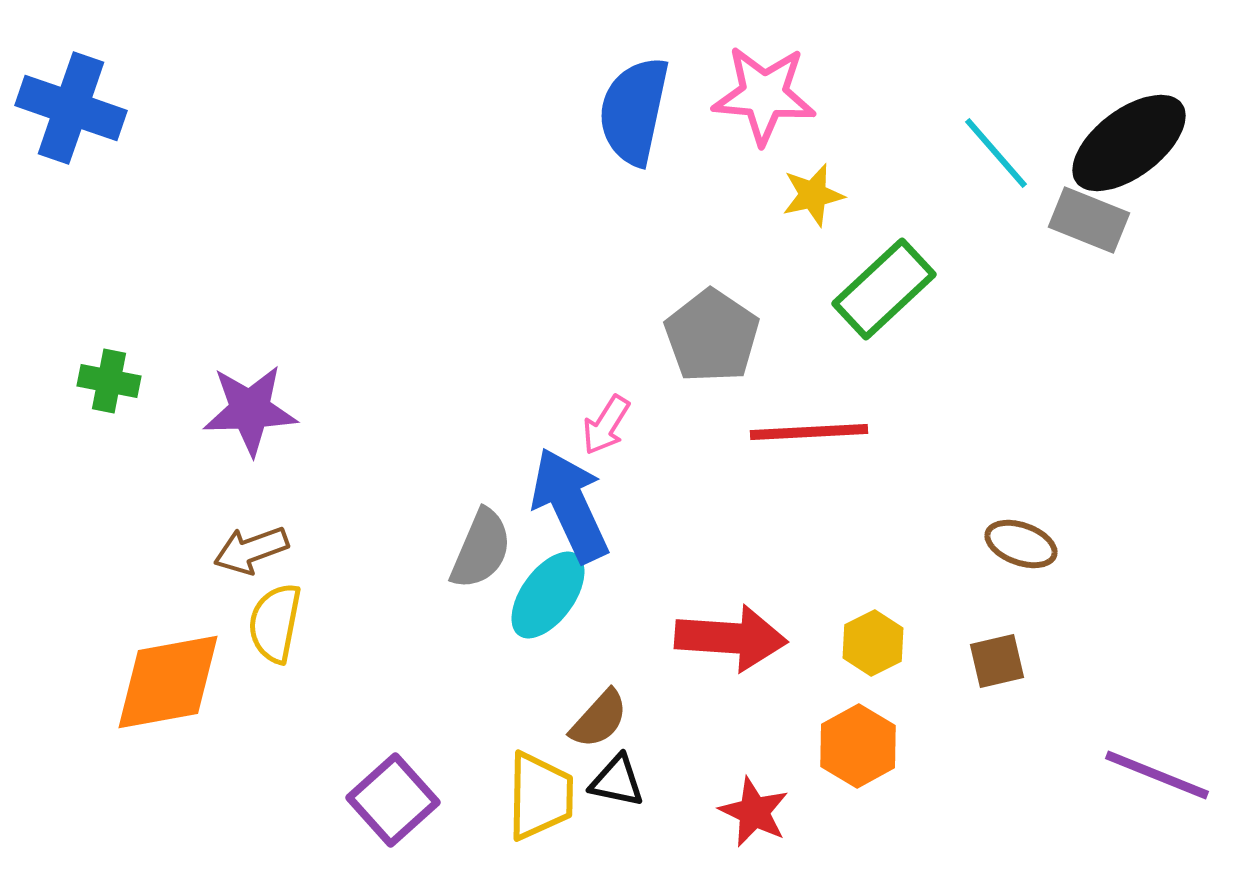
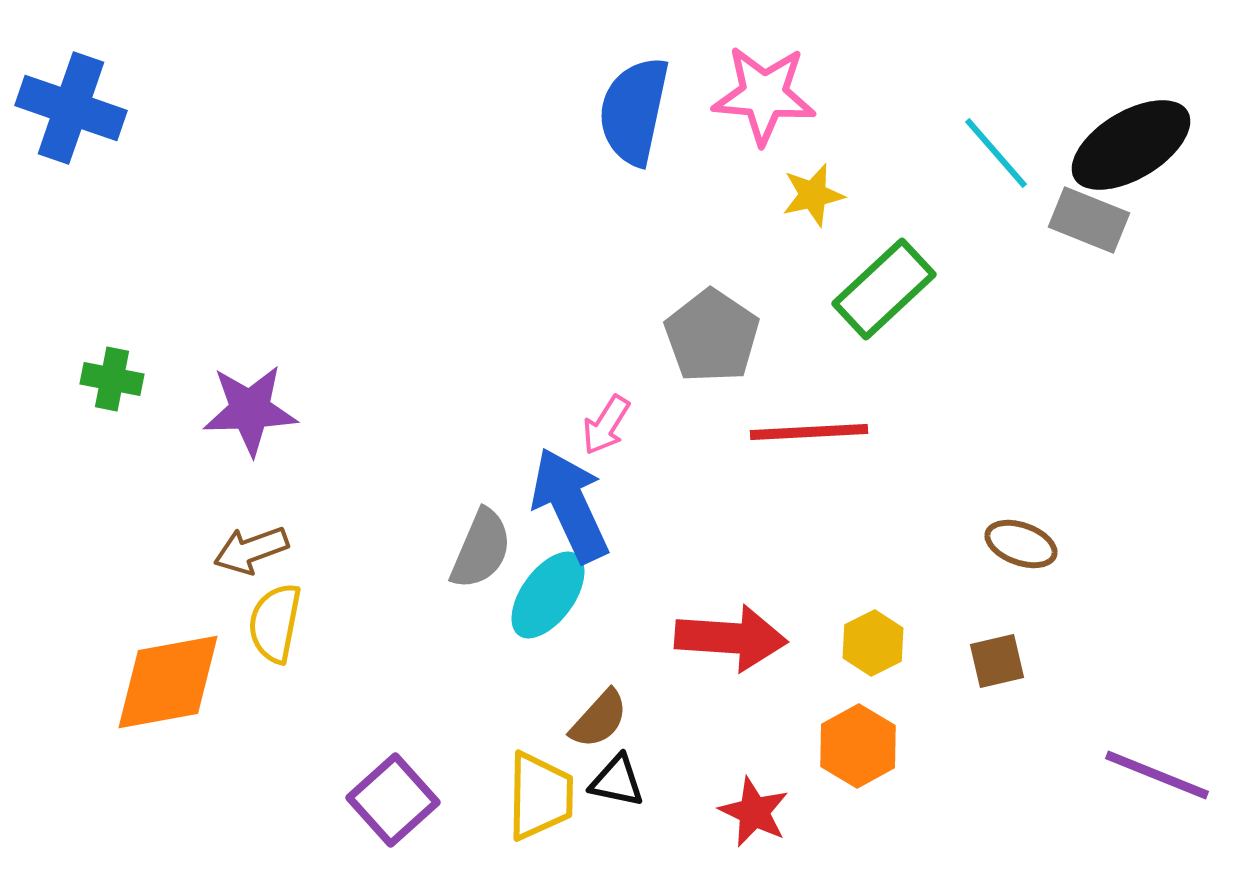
black ellipse: moved 2 px right, 2 px down; rotated 6 degrees clockwise
green cross: moved 3 px right, 2 px up
